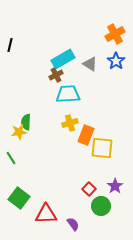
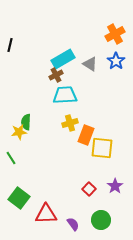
cyan trapezoid: moved 3 px left, 1 px down
green circle: moved 14 px down
